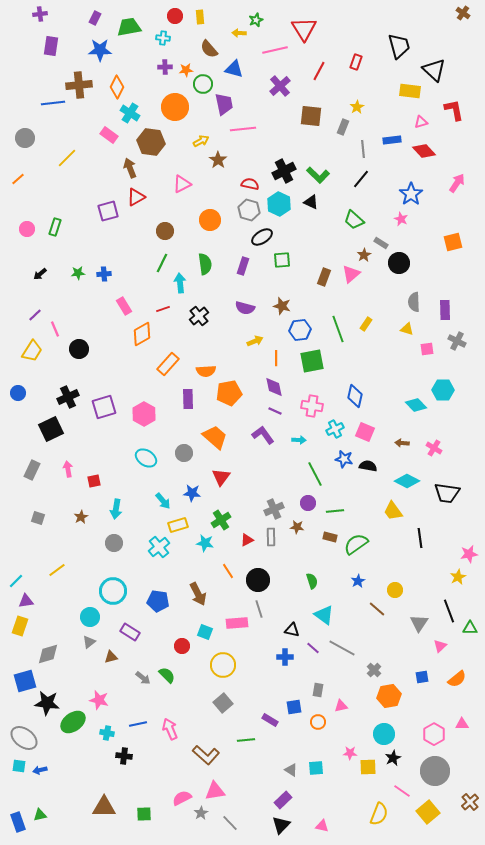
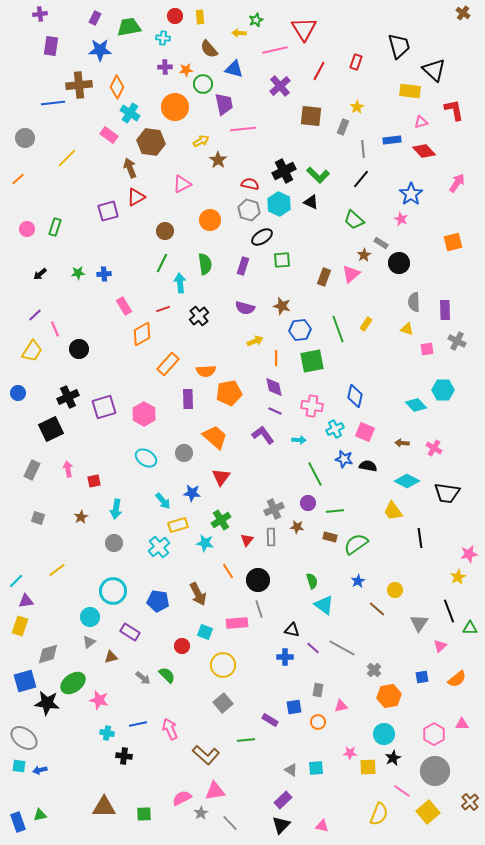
red triangle at (247, 540): rotated 24 degrees counterclockwise
cyan triangle at (324, 615): moved 10 px up
green ellipse at (73, 722): moved 39 px up
